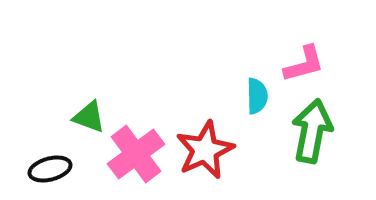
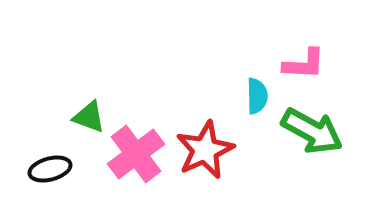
pink L-shape: rotated 18 degrees clockwise
green arrow: rotated 108 degrees clockwise
